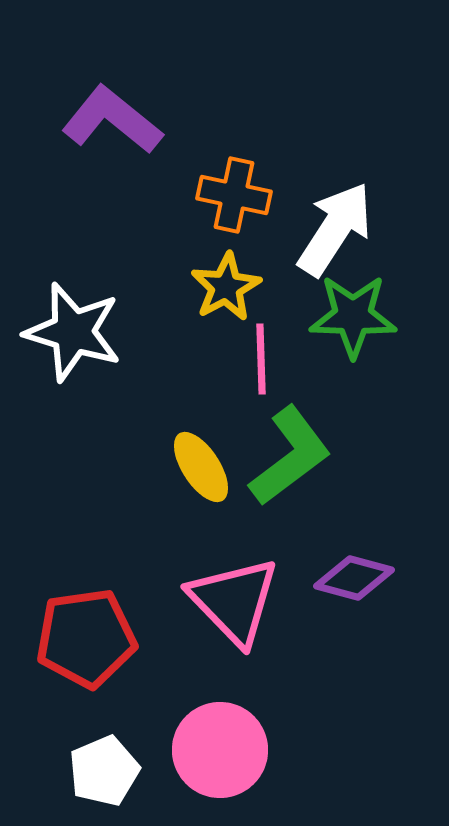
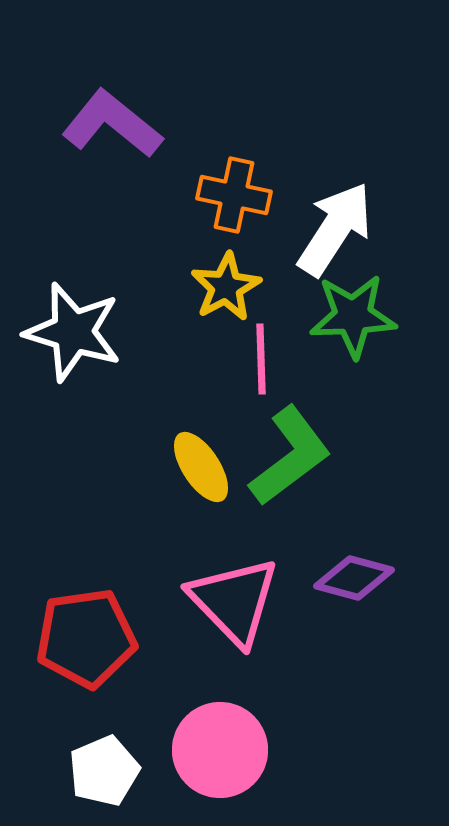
purple L-shape: moved 4 px down
green star: rotated 4 degrees counterclockwise
